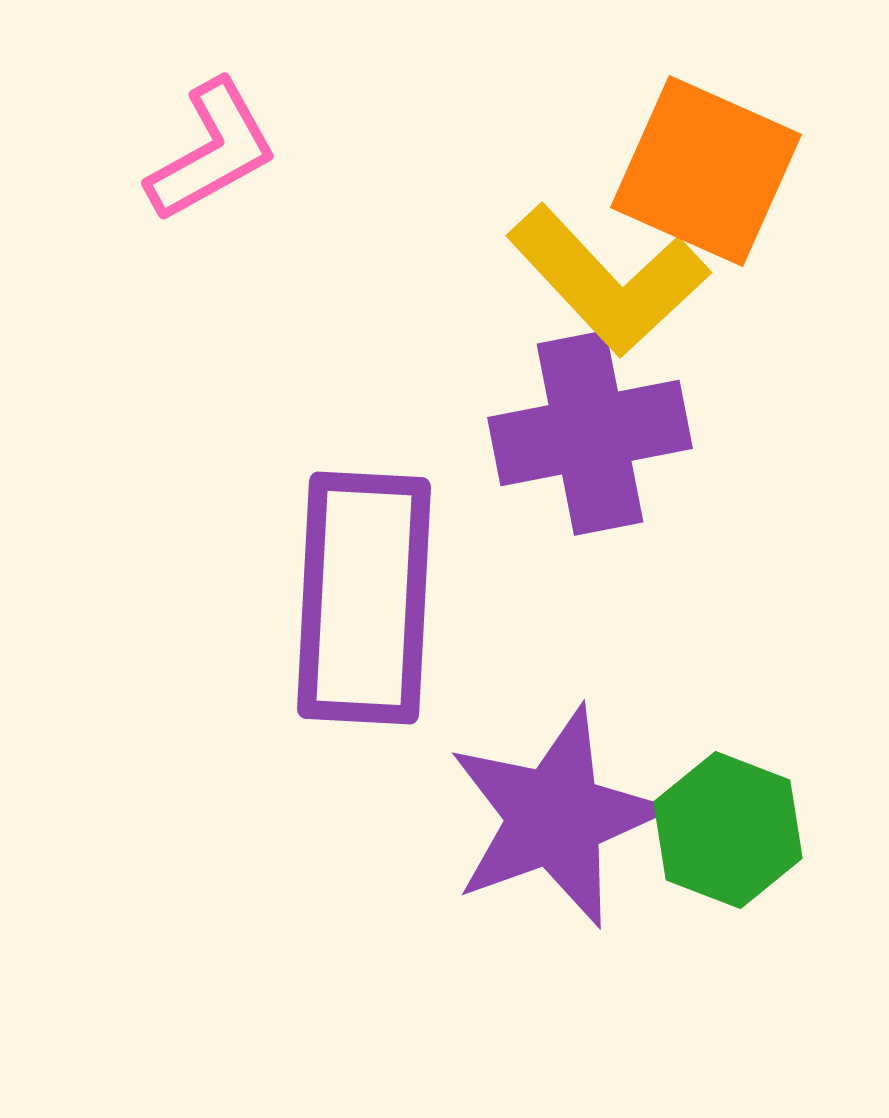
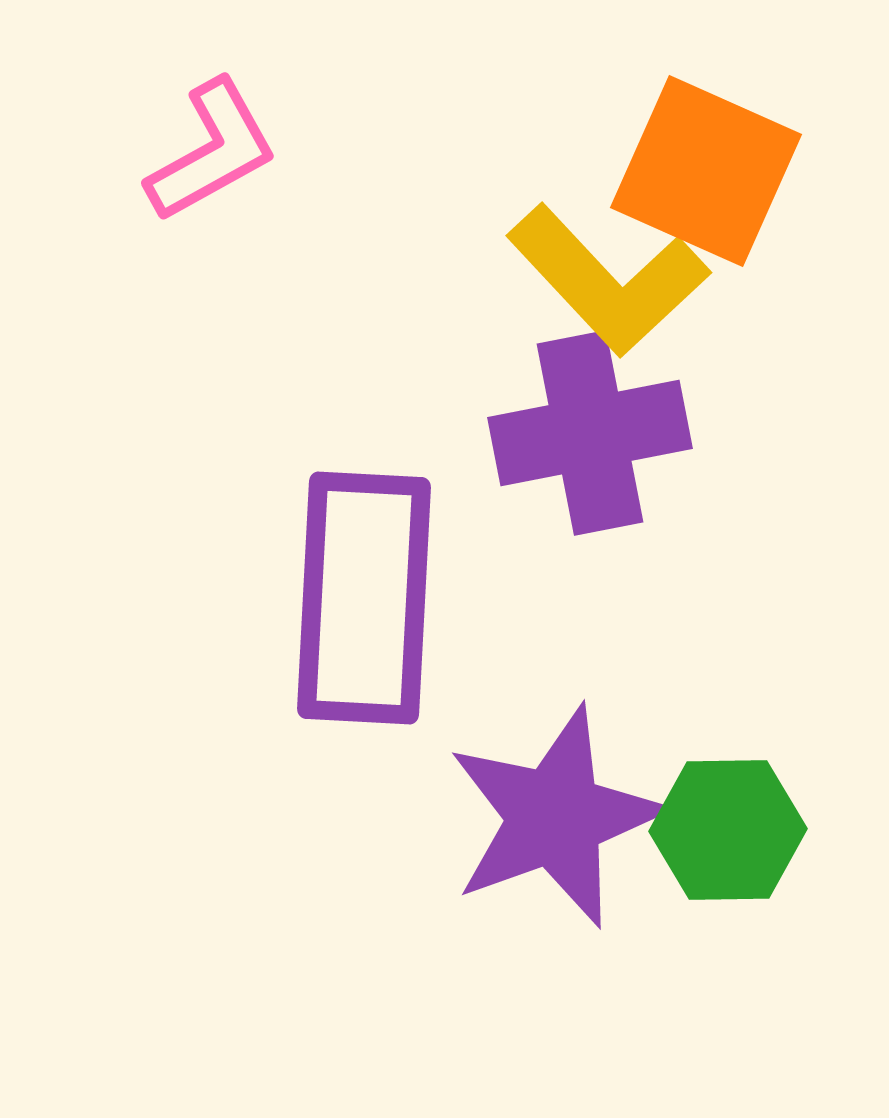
green hexagon: rotated 22 degrees counterclockwise
